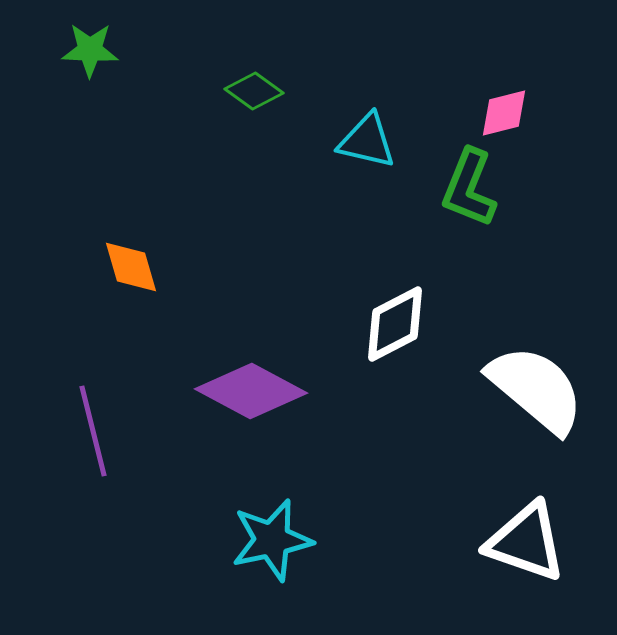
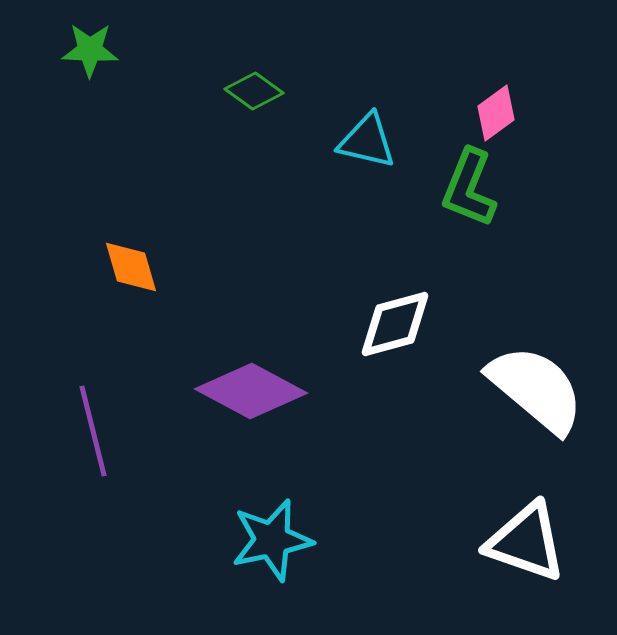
pink diamond: moved 8 px left; rotated 22 degrees counterclockwise
white diamond: rotated 12 degrees clockwise
